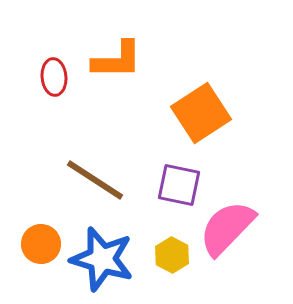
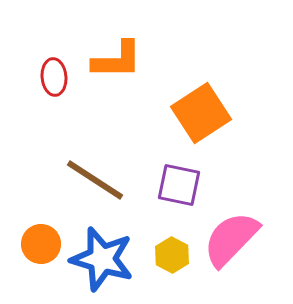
pink semicircle: moved 4 px right, 11 px down
